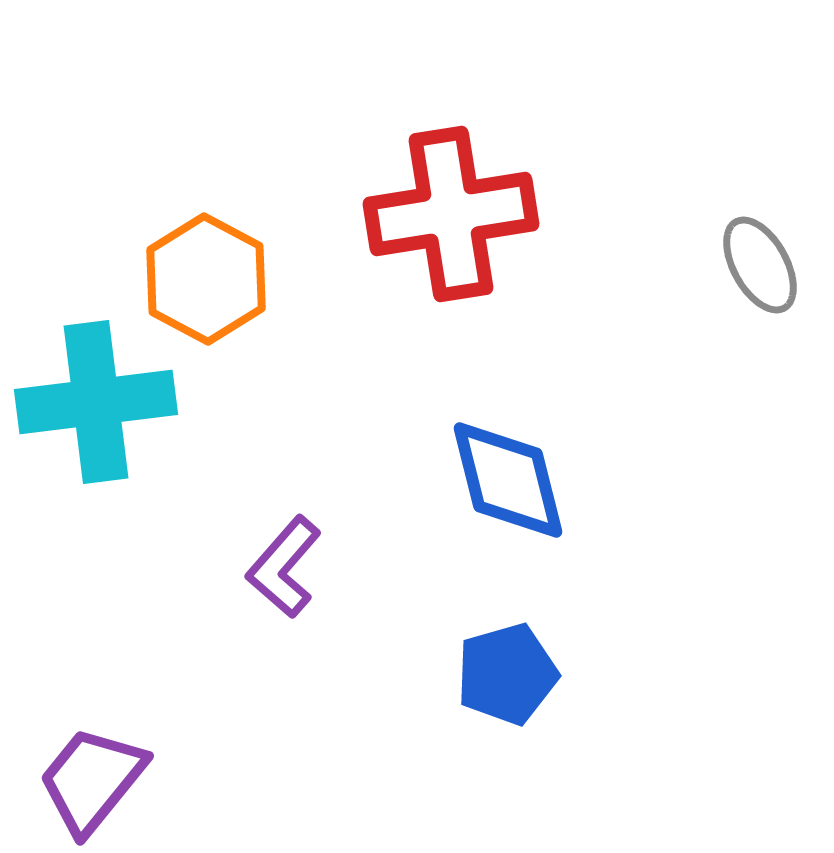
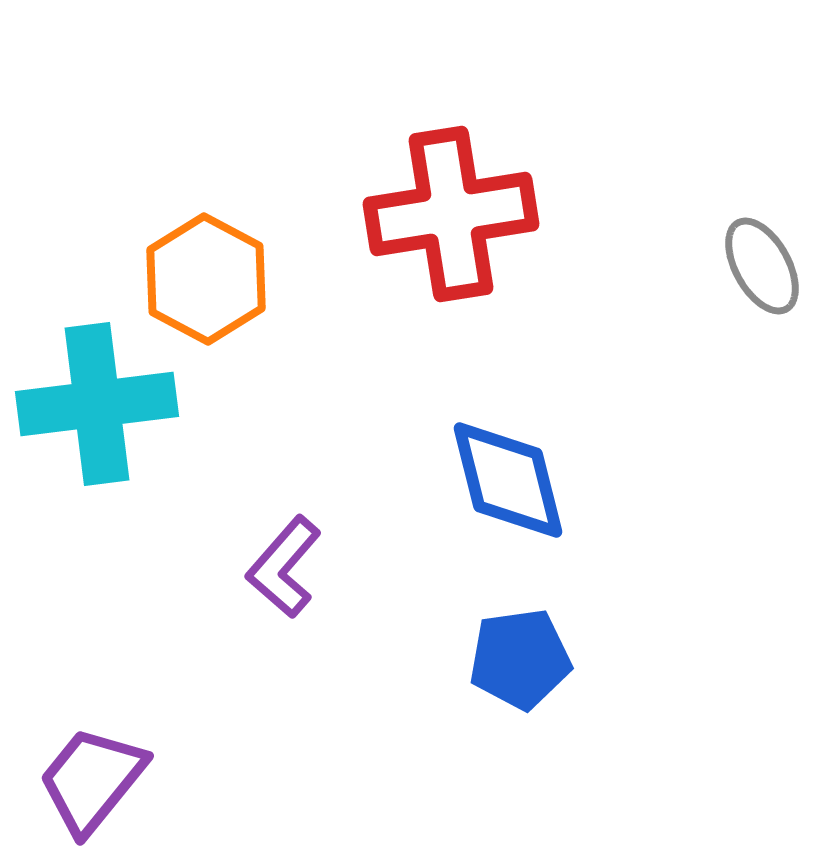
gray ellipse: moved 2 px right, 1 px down
cyan cross: moved 1 px right, 2 px down
blue pentagon: moved 13 px right, 15 px up; rotated 8 degrees clockwise
